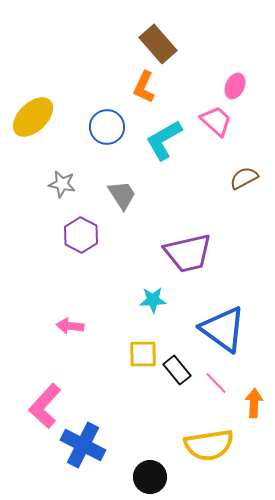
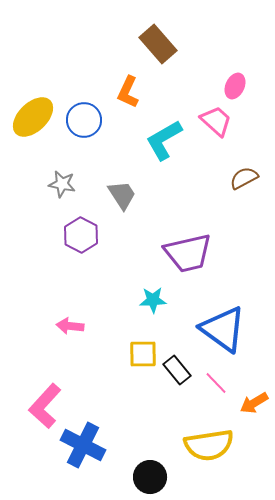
orange L-shape: moved 16 px left, 5 px down
blue circle: moved 23 px left, 7 px up
orange arrow: rotated 124 degrees counterclockwise
